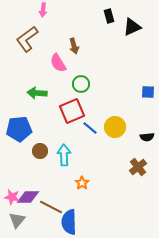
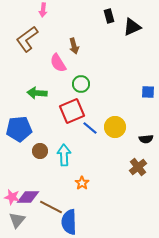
black semicircle: moved 1 px left, 2 px down
